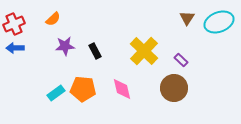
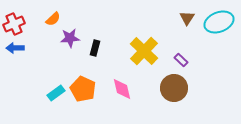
purple star: moved 5 px right, 8 px up
black rectangle: moved 3 px up; rotated 42 degrees clockwise
orange pentagon: rotated 20 degrees clockwise
